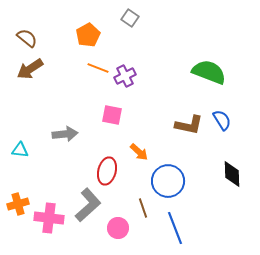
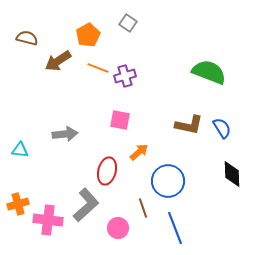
gray square: moved 2 px left, 5 px down
brown semicircle: rotated 25 degrees counterclockwise
brown arrow: moved 28 px right, 8 px up
purple cross: rotated 10 degrees clockwise
pink square: moved 8 px right, 5 px down
blue semicircle: moved 8 px down
orange arrow: rotated 84 degrees counterclockwise
gray L-shape: moved 2 px left
pink cross: moved 1 px left, 2 px down
